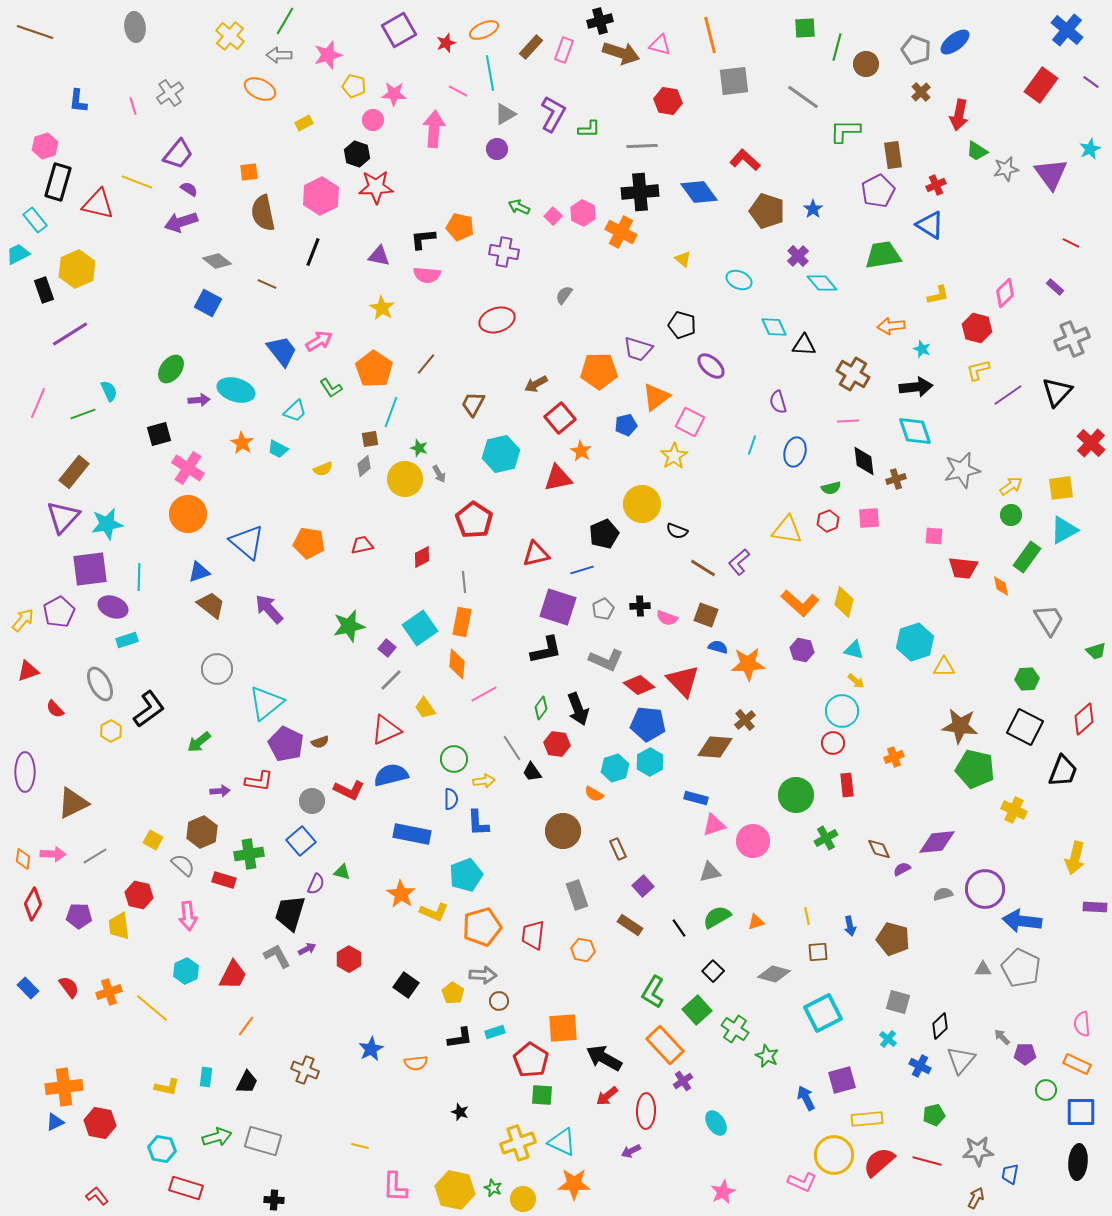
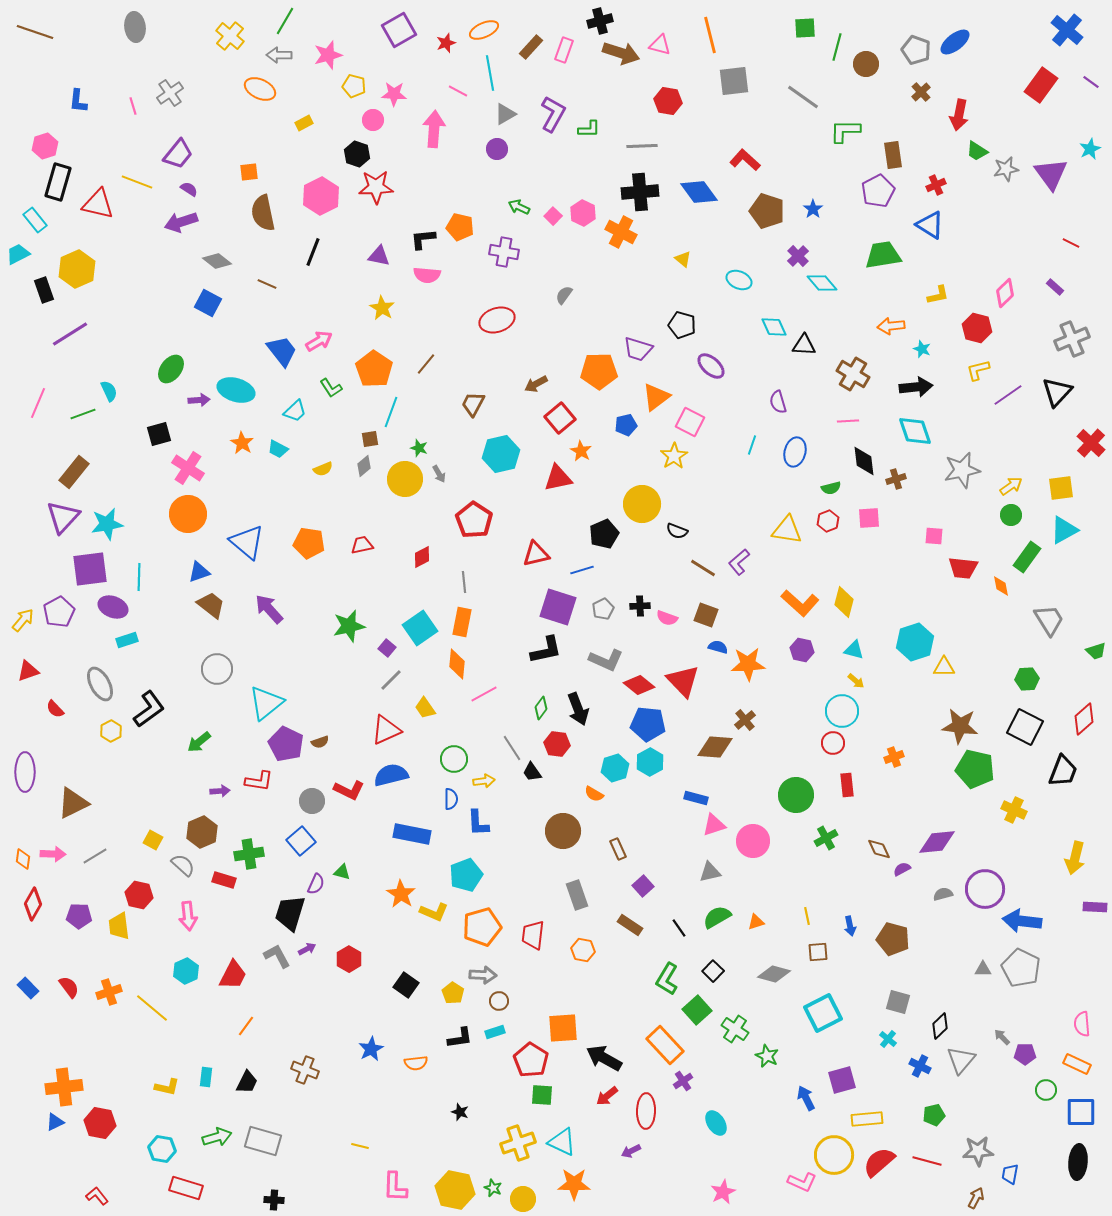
green L-shape at (653, 992): moved 14 px right, 13 px up
